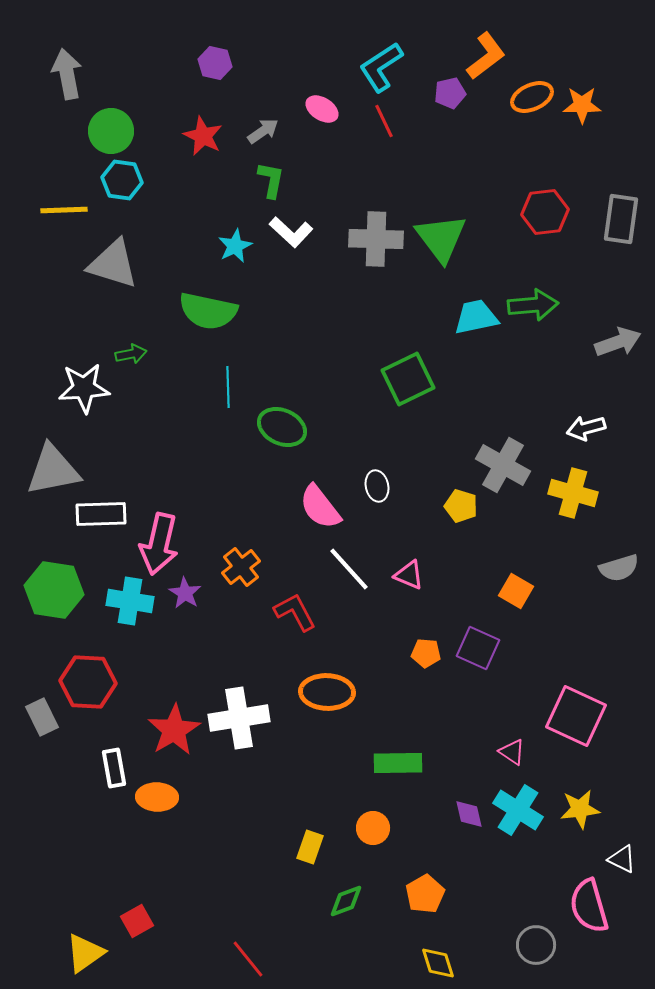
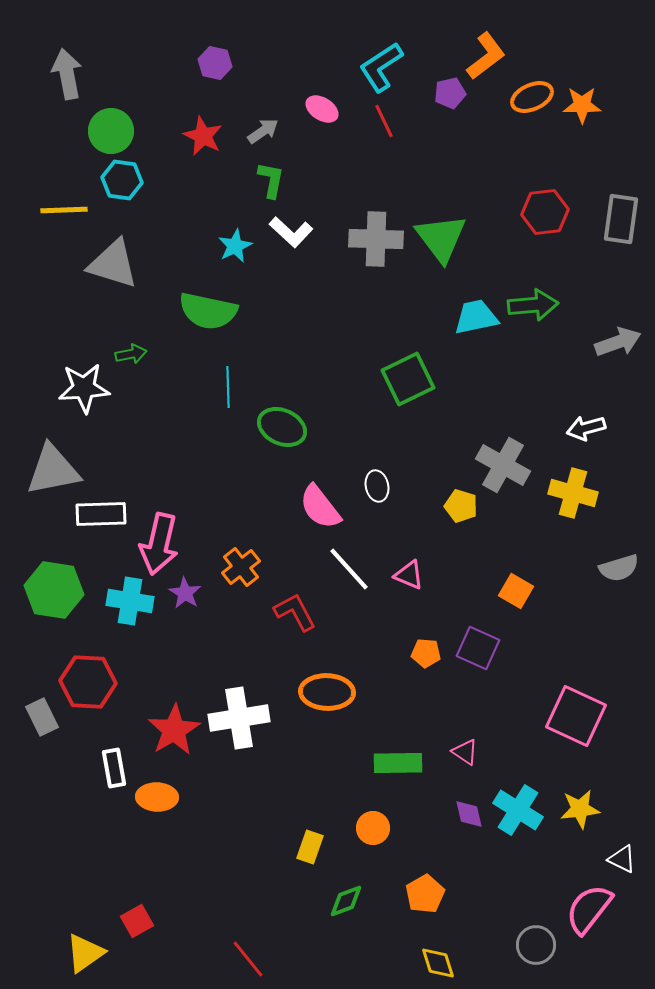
pink triangle at (512, 752): moved 47 px left
pink semicircle at (589, 906): moved 3 px down; rotated 54 degrees clockwise
